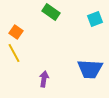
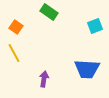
green rectangle: moved 2 px left
cyan square: moved 7 px down
orange square: moved 5 px up
blue trapezoid: moved 3 px left
